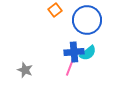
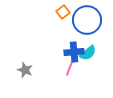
orange square: moved 8 px right, 2 px down
